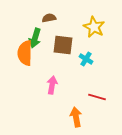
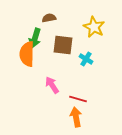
orange semicircle: moved 2 px right, 1 px down
pink arrow: rotated 42 degrees counterclockwise
red line: moved 19 px left, 2 px down
